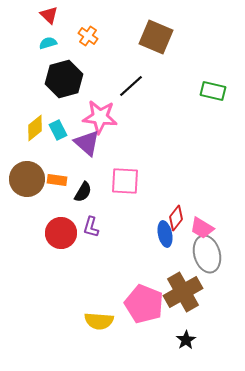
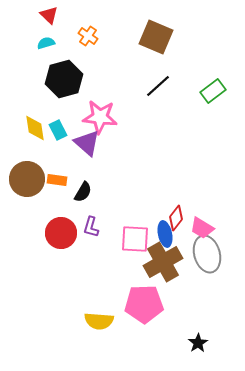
cyan semicircle: moved 2 px left
black line: moved 27 px right
green rectangle: rotated 50 degrees counterclockwise
yellow diamond: rotated 60 degrees counterclockwise
pink square: moved 10 px right, 58 px down
brown cross: moved 20 px left, 30 px up
pink pentagon: rotated 24 degrees counterclockwise
black star: moved 12 px right, 3 px down
